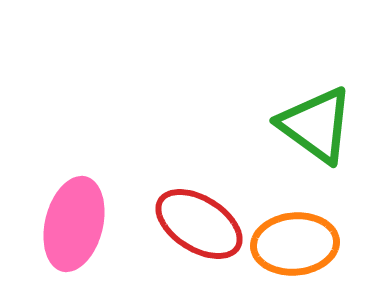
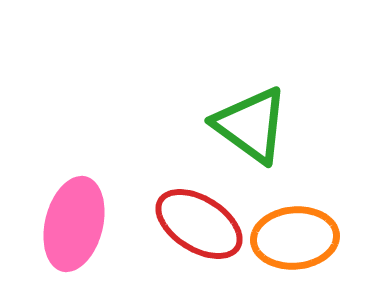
green triangle: moved 65 px left
orange ellipse: moved 6 px up
